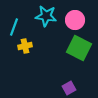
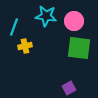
pink circle: moved 1 px left, 1 px down
green square: rotated 20 degrees counterclockwise
